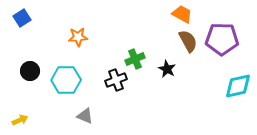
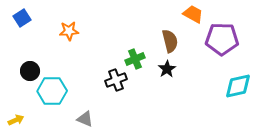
orange trapezoid: moved 11 px right
orange star: moved 9 px left, 6 px up
brown semicircle: moved 18 px left; rotated 15 degrees clockwise
black star: rotated 12 degrees clockwise
cyan hexagon: moved 14 px left, 11 px down
gray triangle: moved 3 px down
yellow arrow: moved 4 px left
